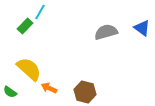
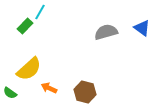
yellow semicircle: rotated 96 degrees clockwise
green semicircle: moved 1 px down
